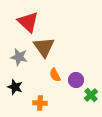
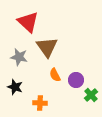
brown triangle: moved 3 px right
